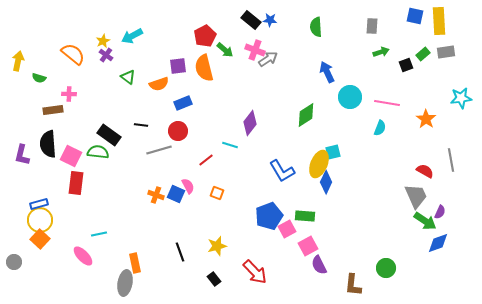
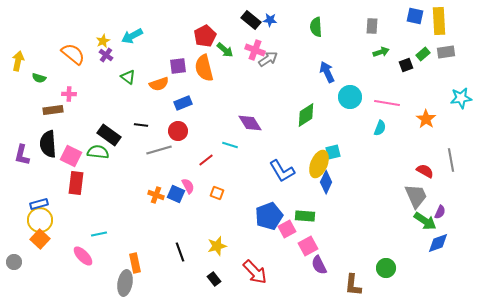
purple diamond at (250, 123): rotated 70 degrees counterclockwise
